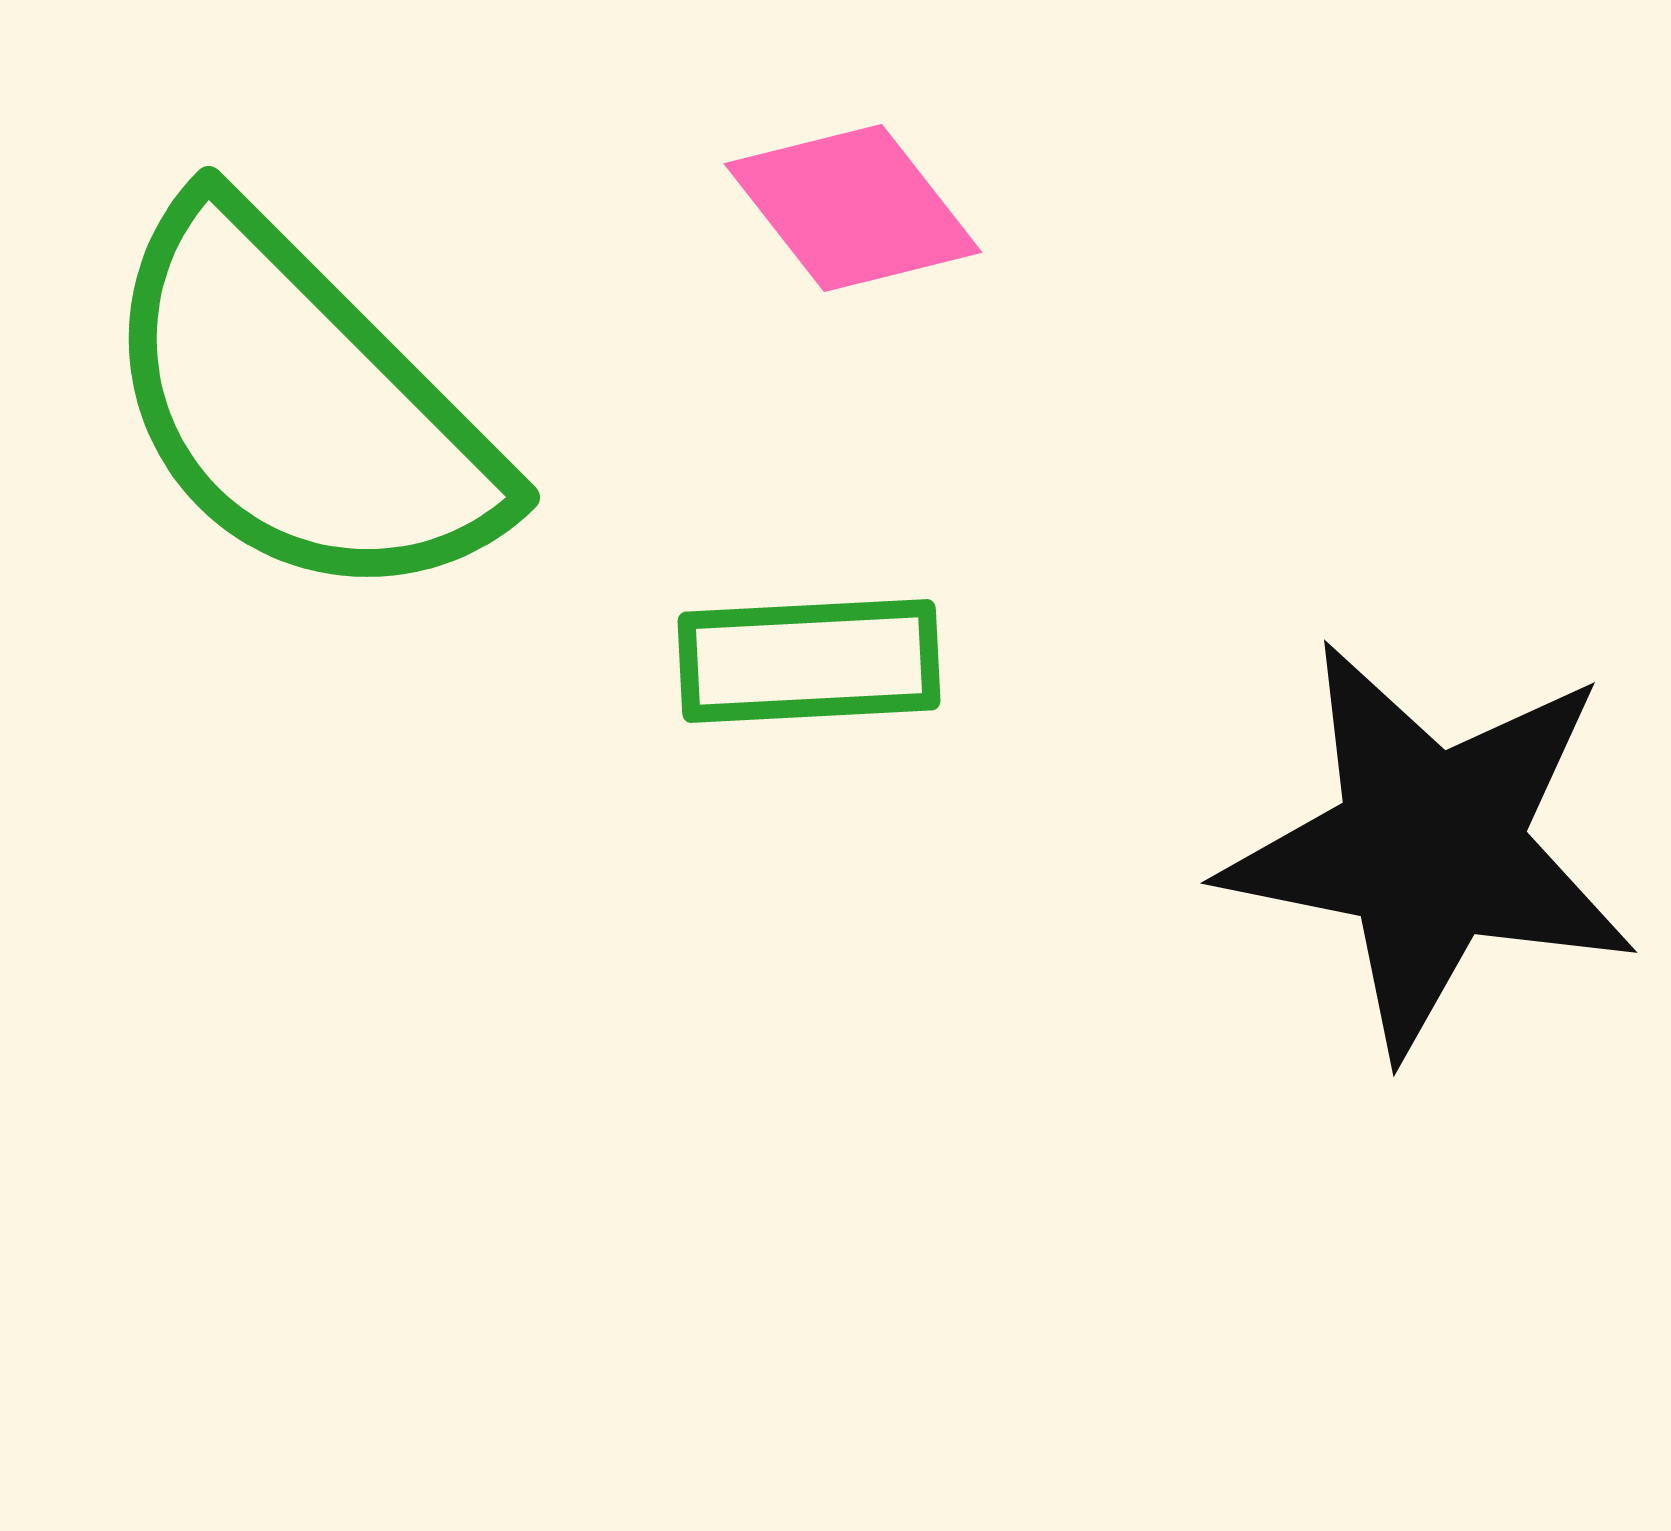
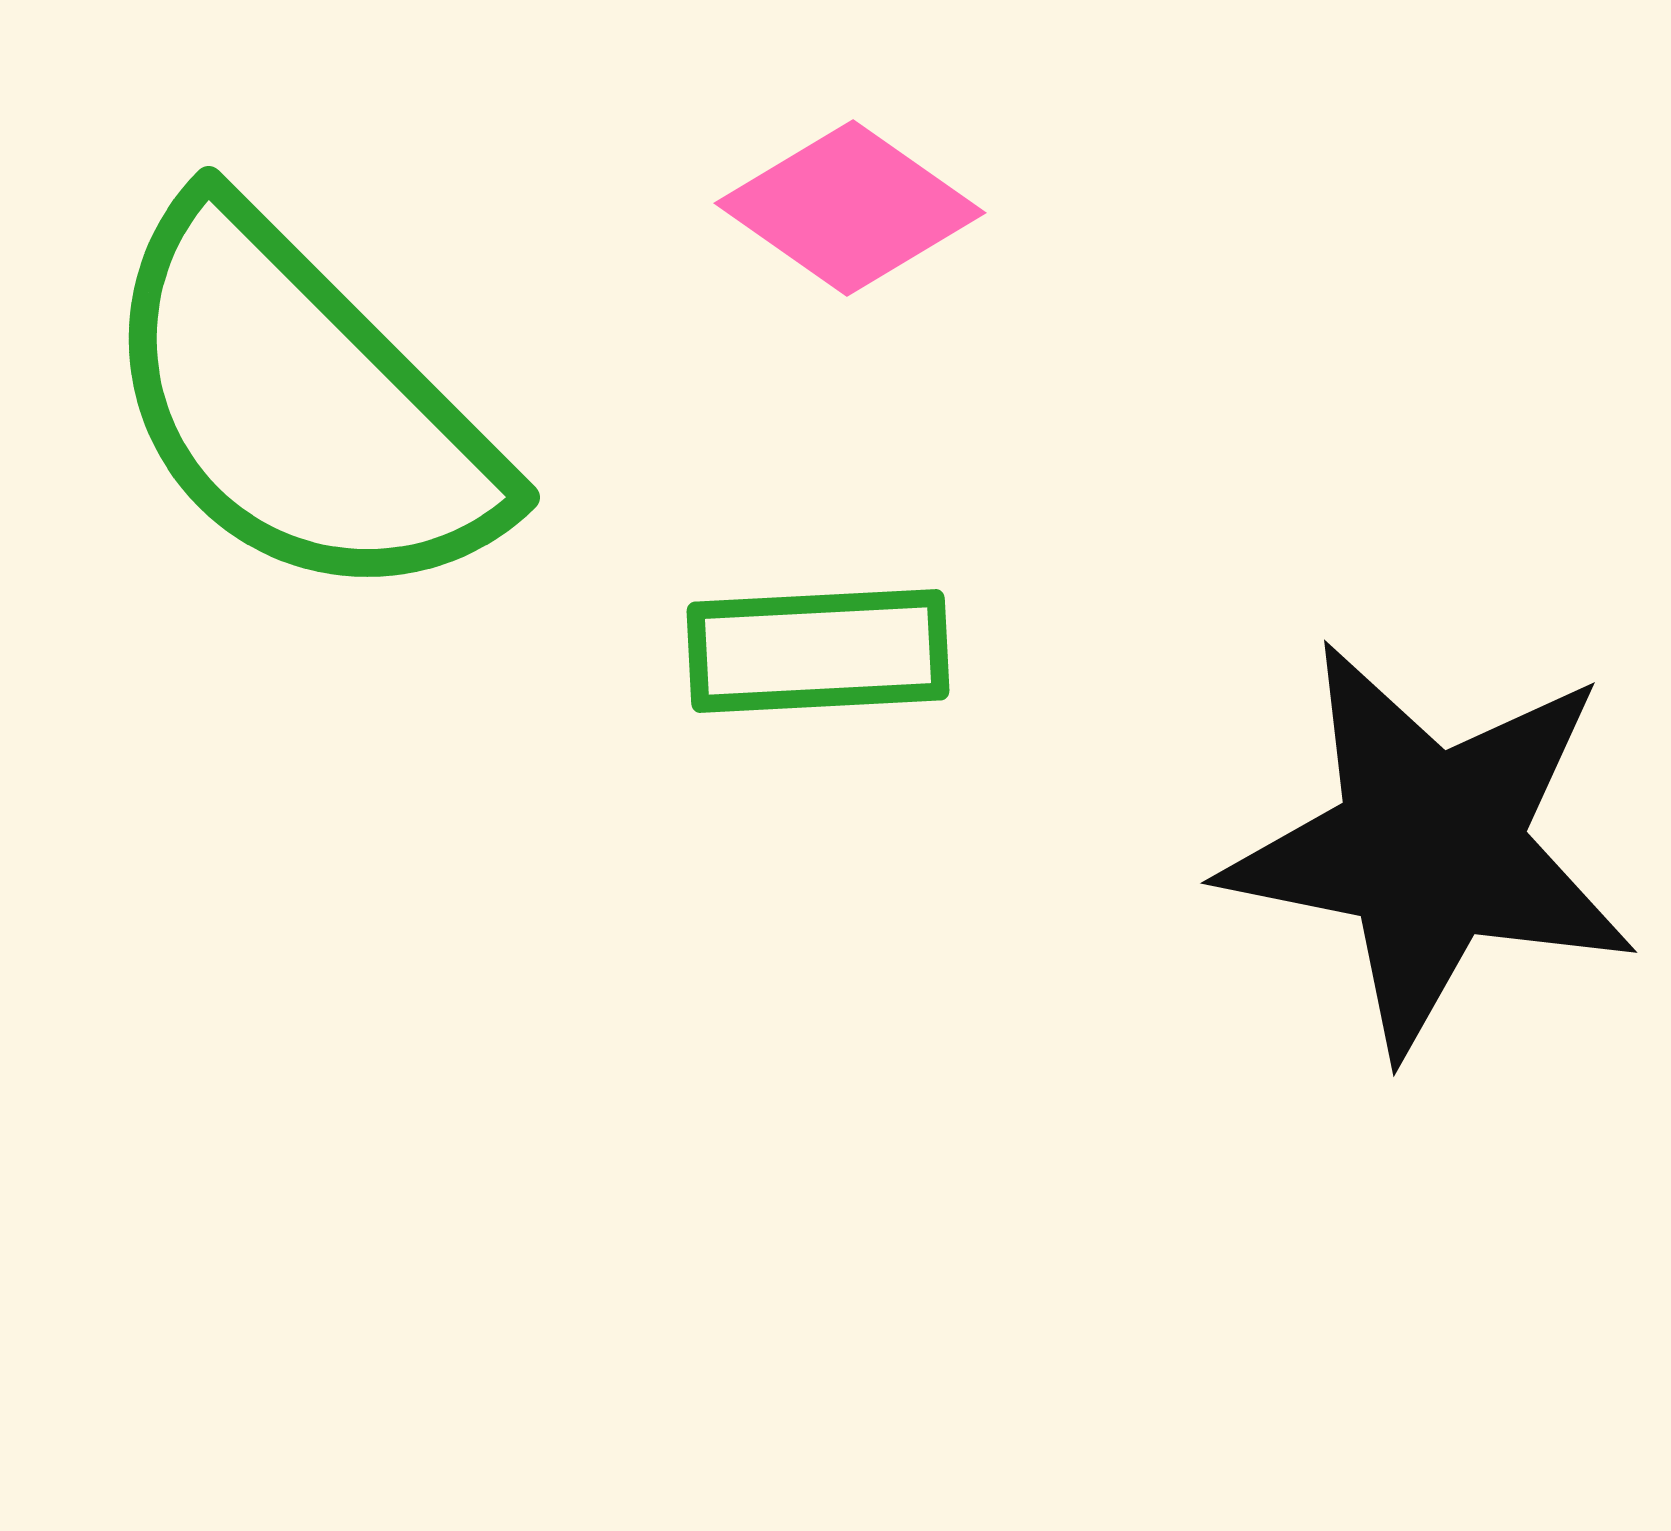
pink diamond: moved 3 px left; rotated 17 degrees counterclockwise
green rectangle: moved 9 px right, 10 px up
